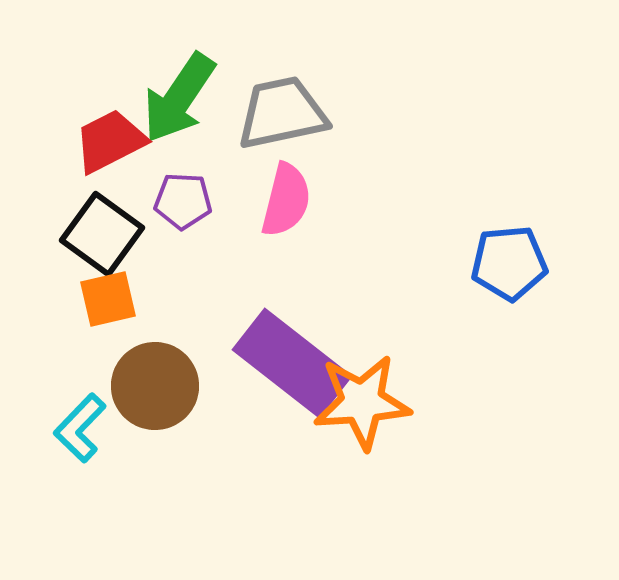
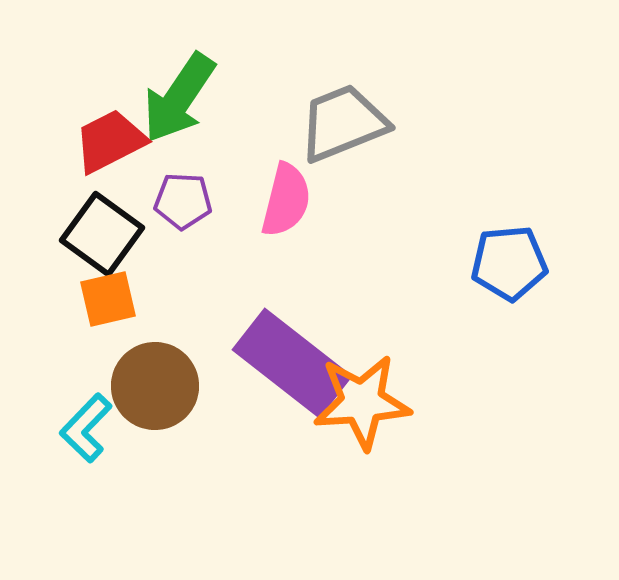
gray trapezoid: moved 61 px right, 10 px down; rotated 10 degrees counterclockwise
cyan L-shape: moved 6 px right
